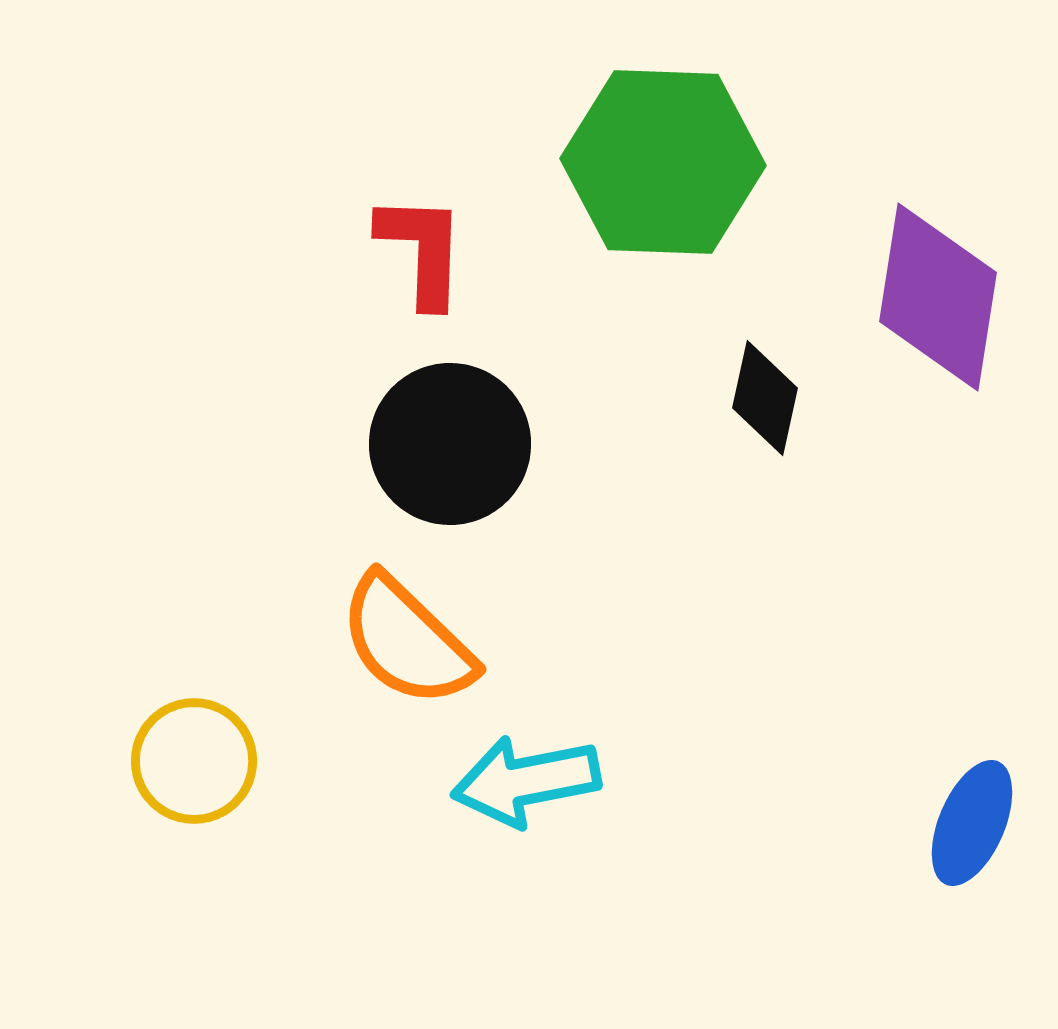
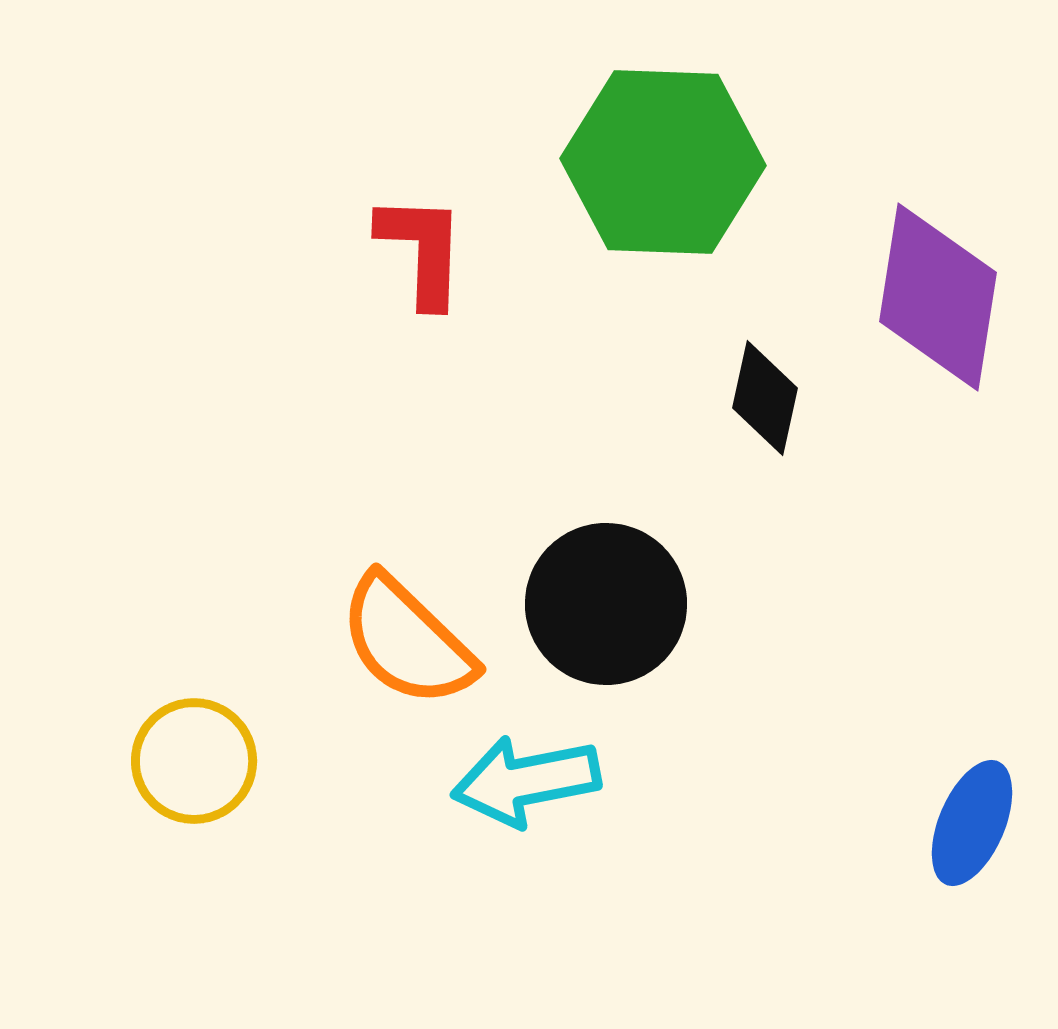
black circle: moved 156 px right, 160 px down
